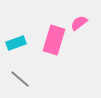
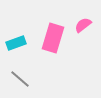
pink semicircle: moved 4 px right, 2 px down
pink rectangle: moved 1 px left, 2 px up
